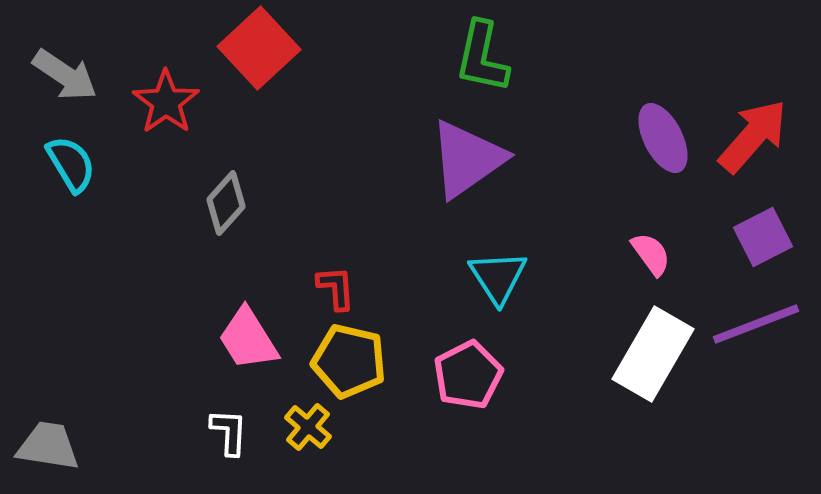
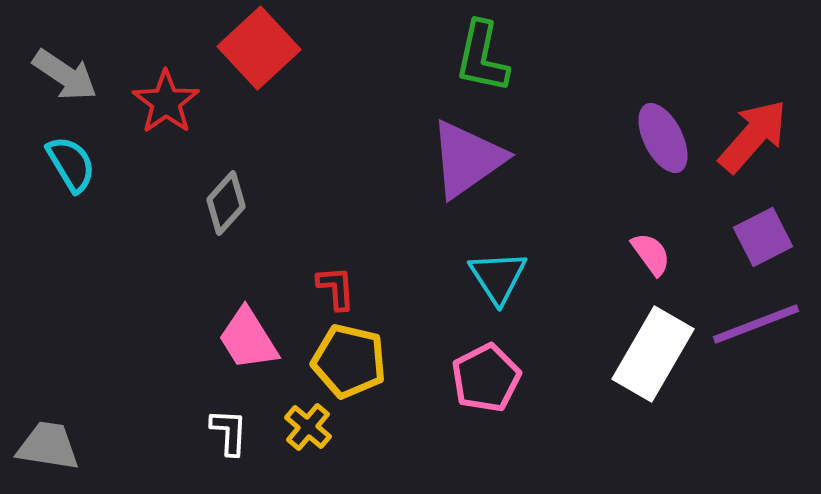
pink pentagon: moved 18 px right, 3 px down
